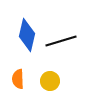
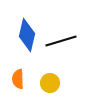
yellow circle: moved 2 px down
